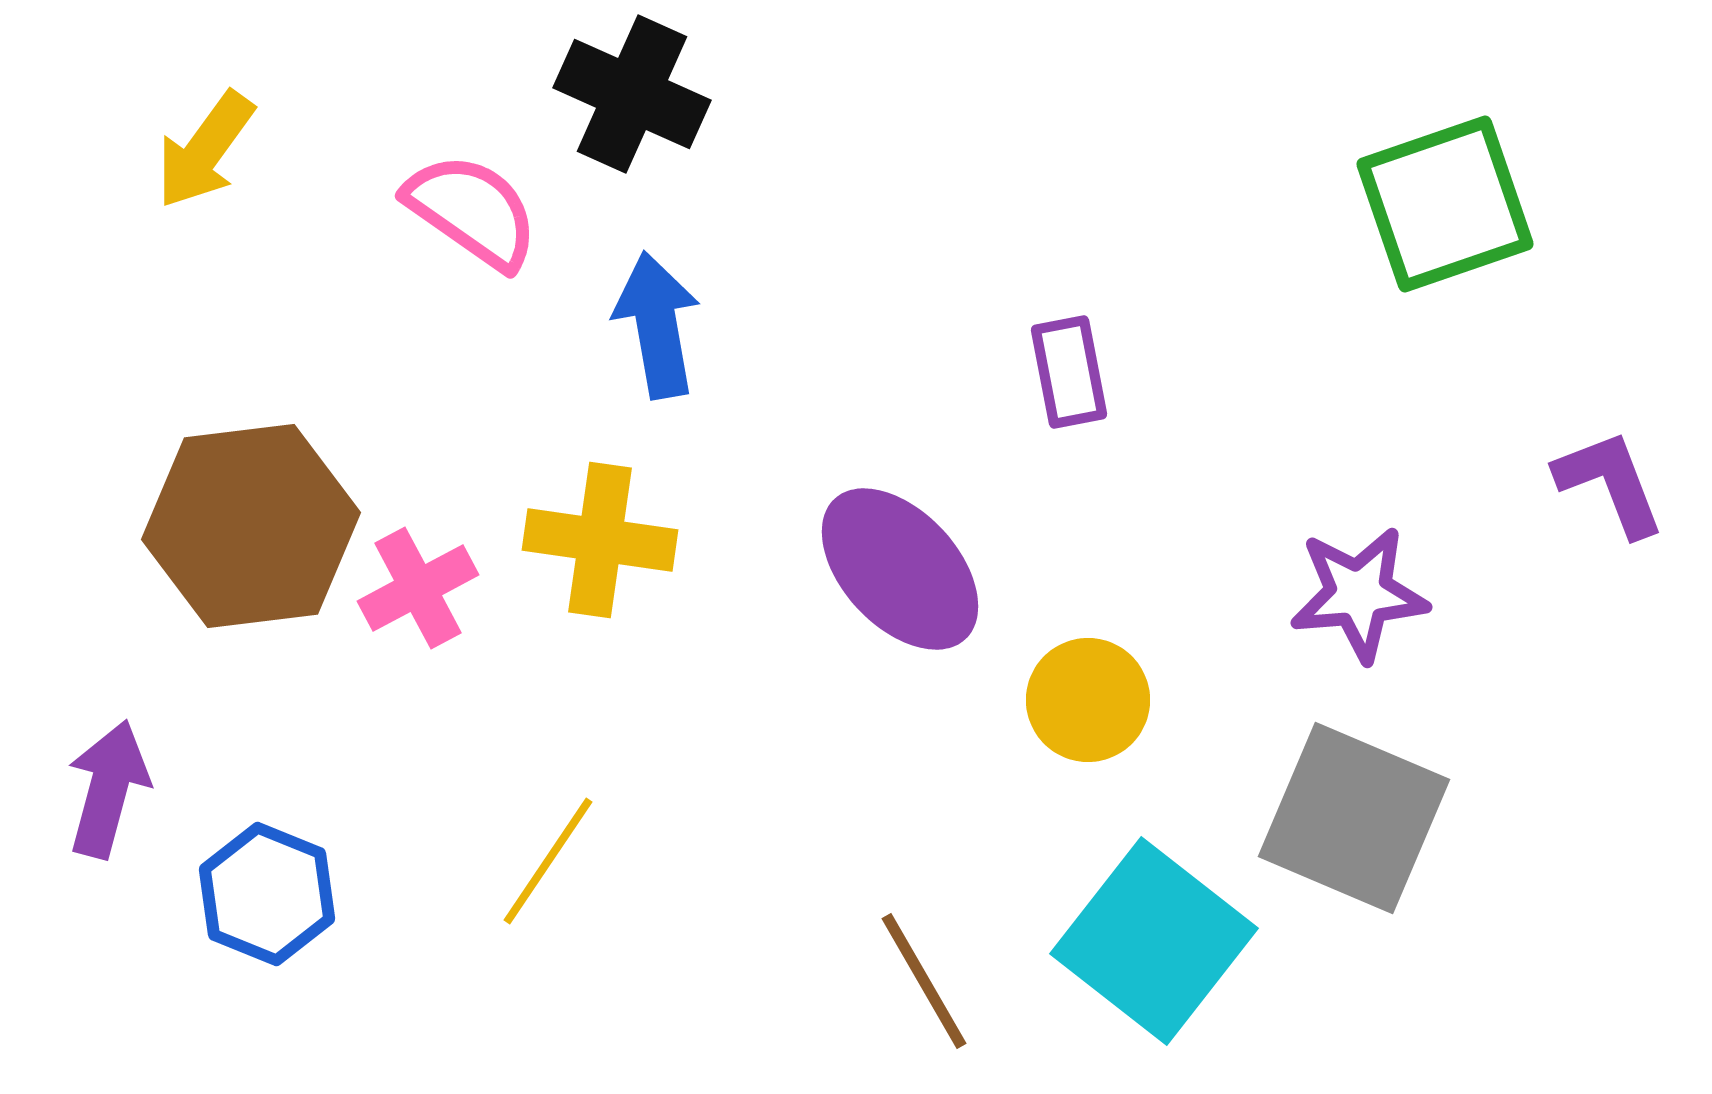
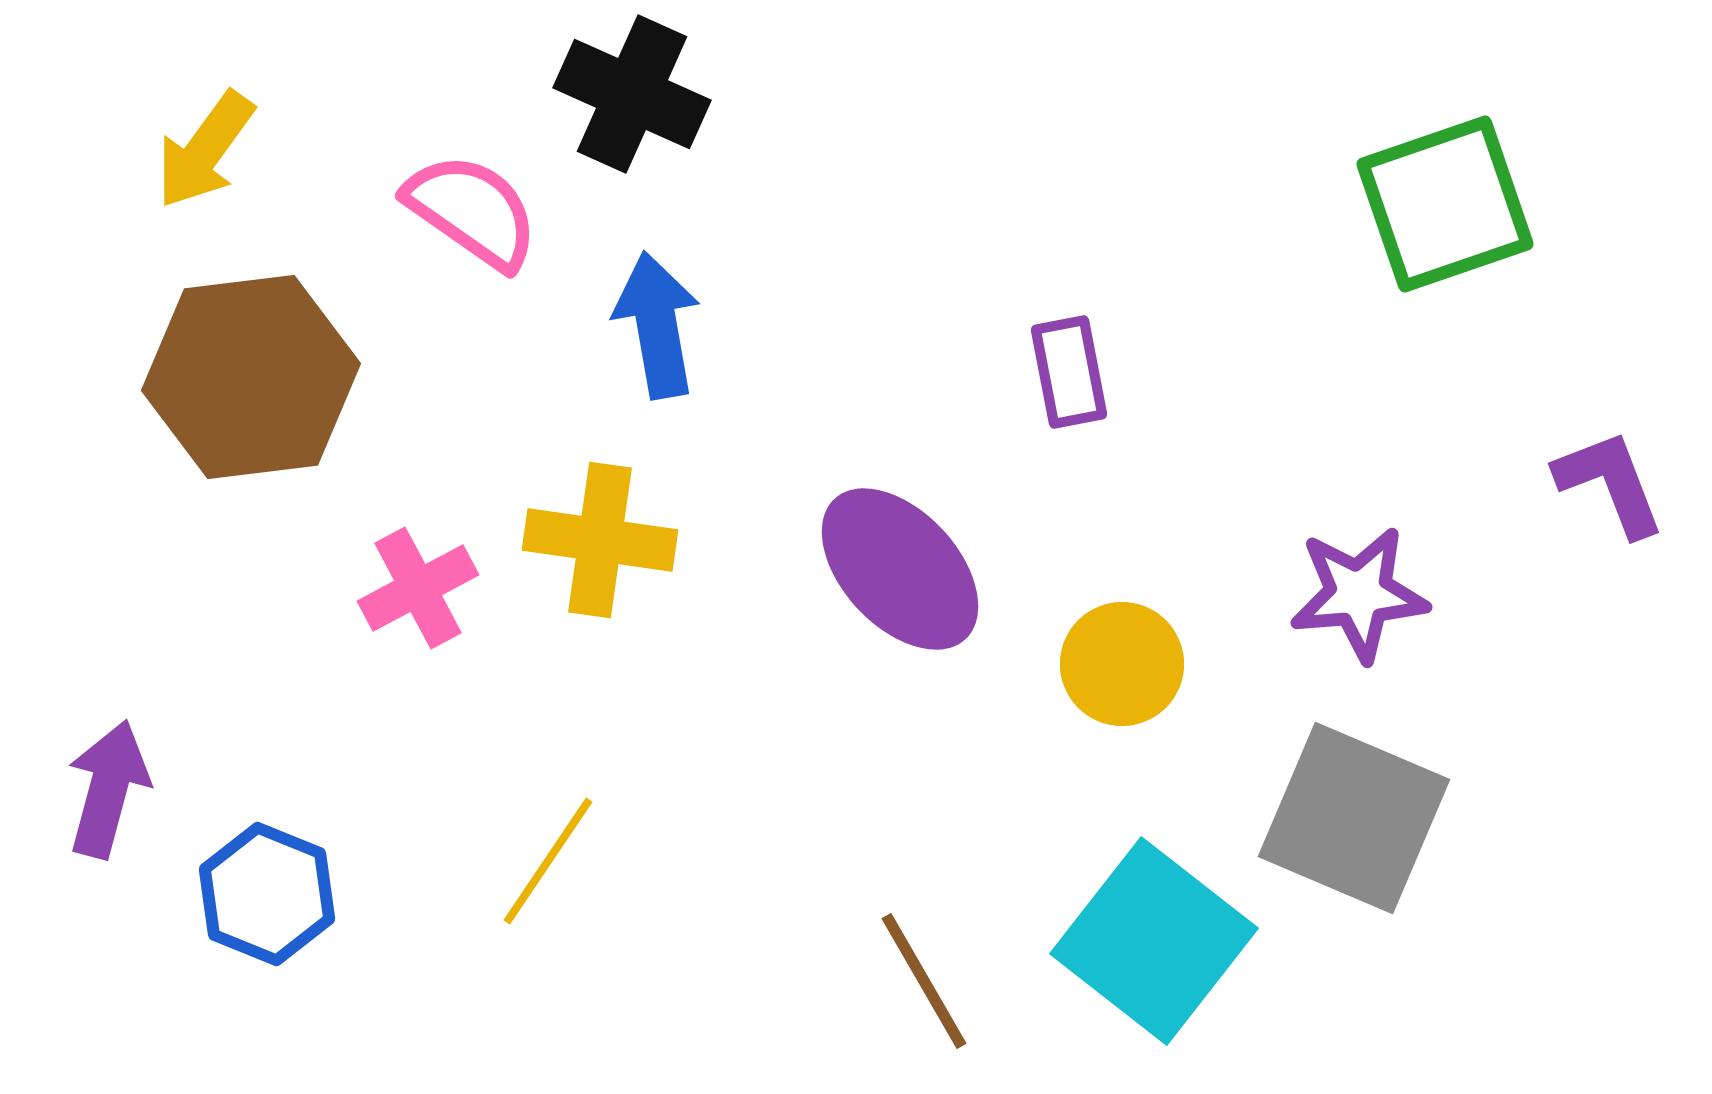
brown hexagon: moved 149 px up
yellow circle: moved 34 px right, 36 px up
